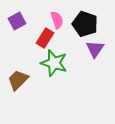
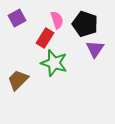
purple square: moved 3 px up
